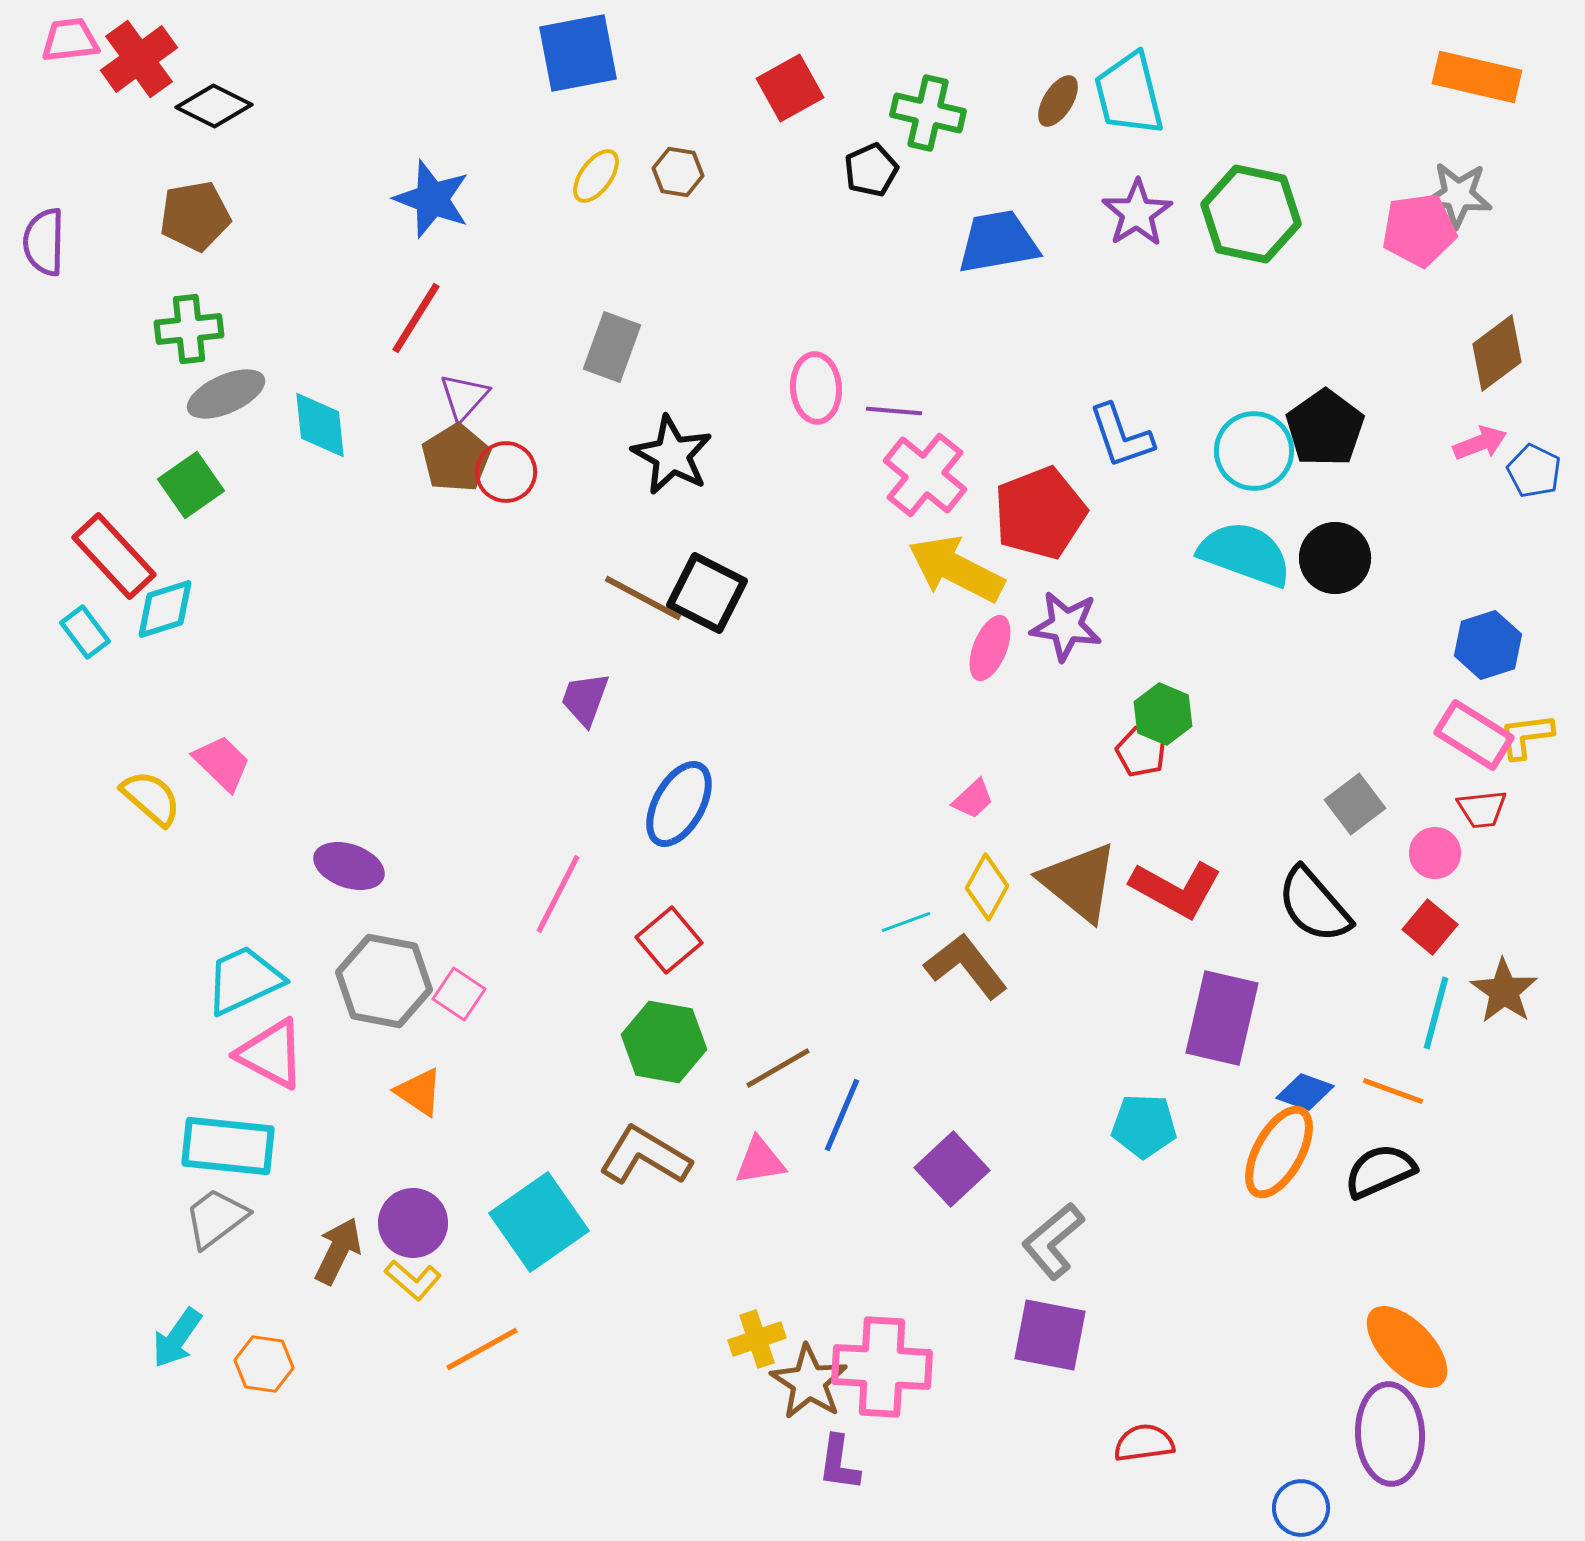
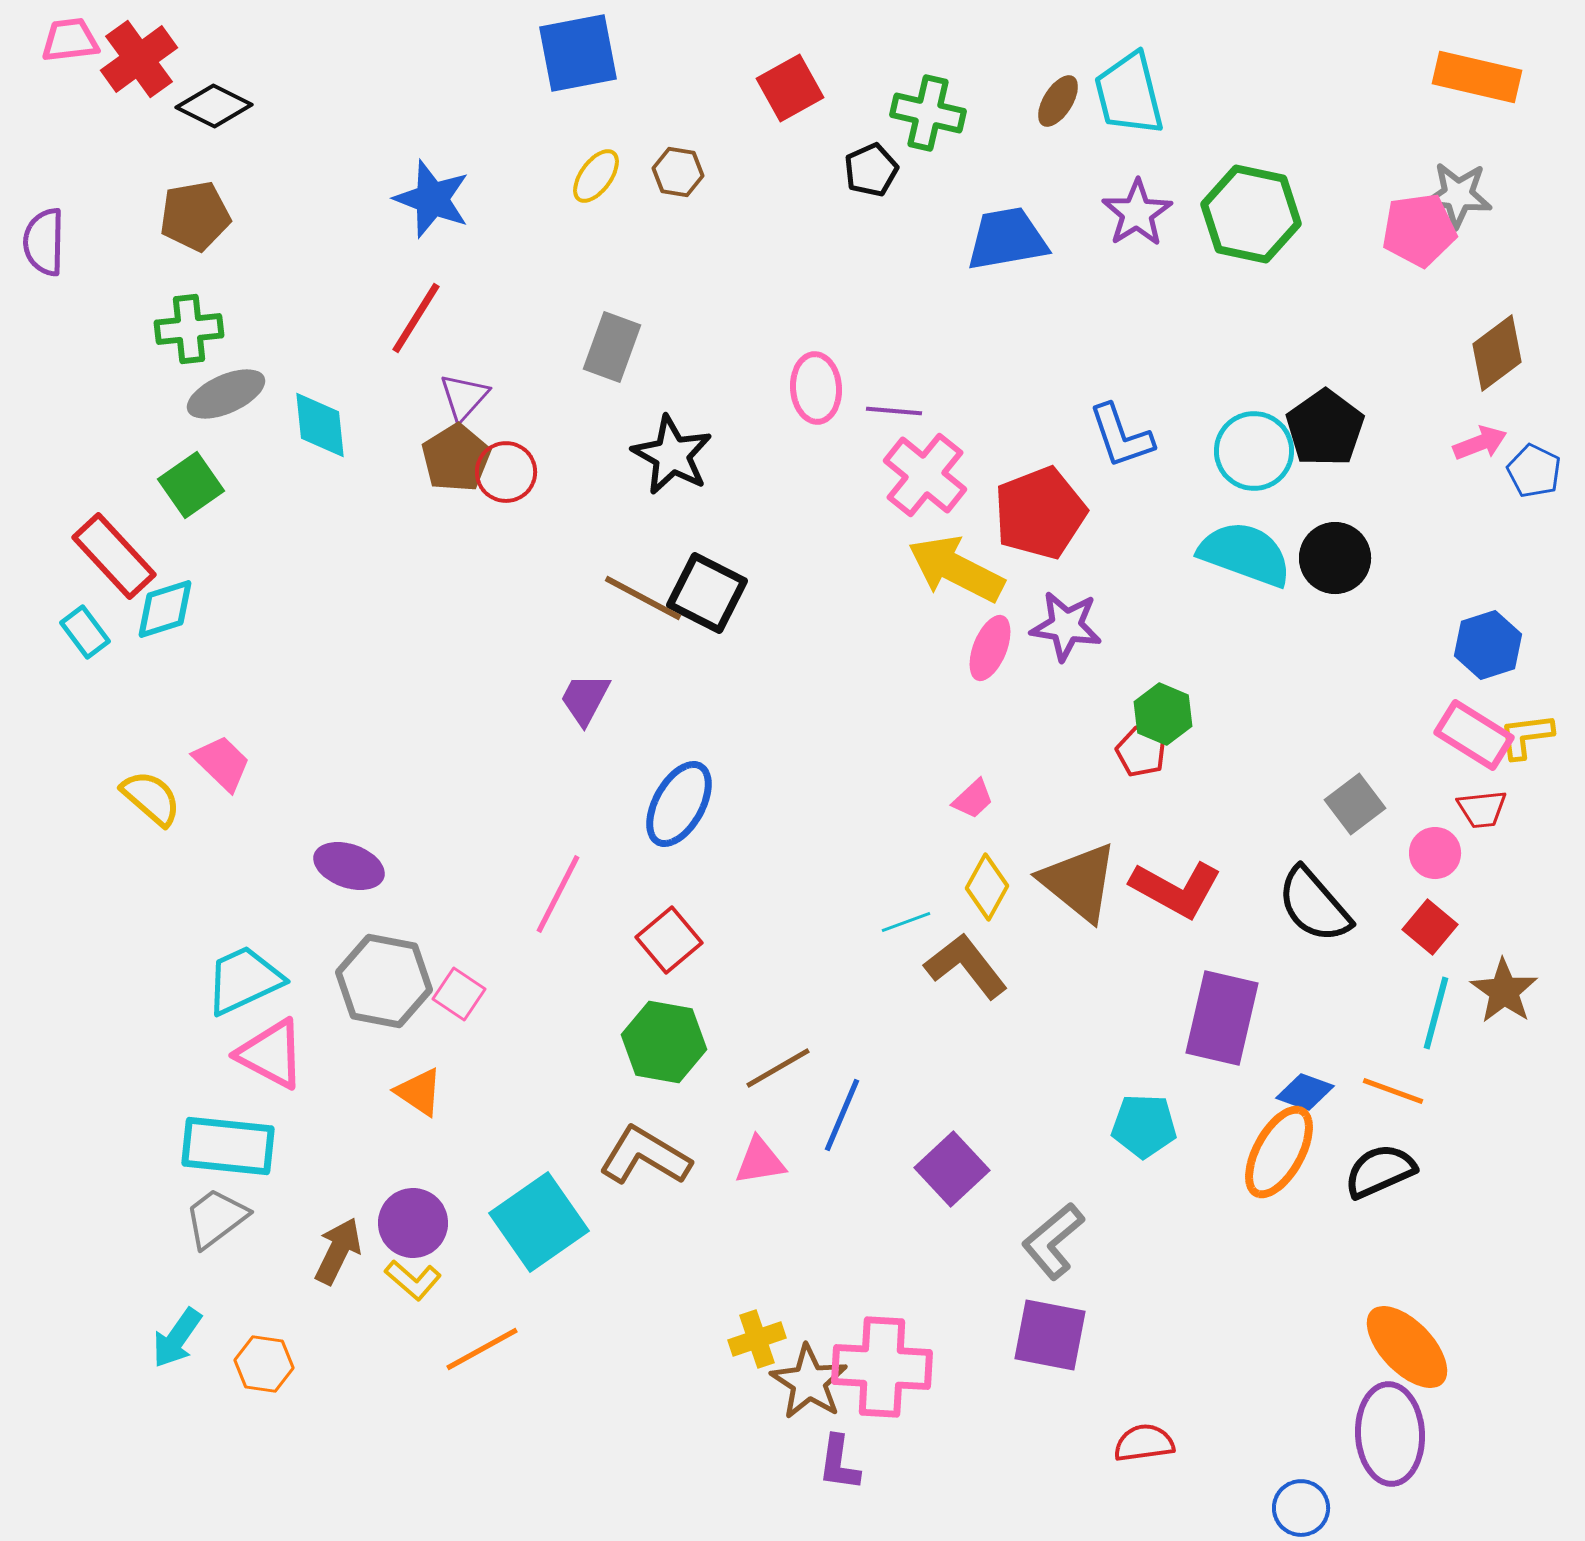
blue trapezoid at (998, 242): moved 9 px right, 3 px up
purple trapezoid at (585, 699): rotated 8 degrees clockwise
